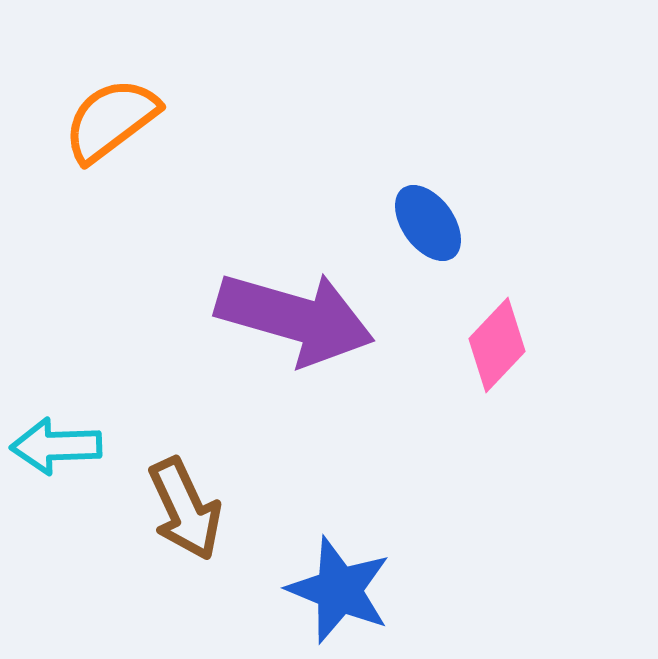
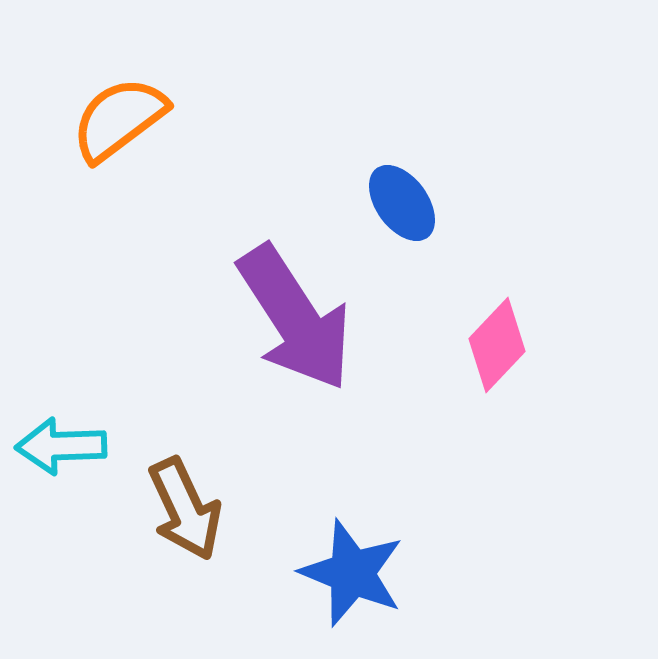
orange semicircle: moved 8 px right, 1 px up
blue ellipse: moved 26 px left, 20 px up
purple arrow: rotated 41 degrees clockwise
cyan arrow: moved 5 px right
blue star: moved 13 px right, 17 px up
